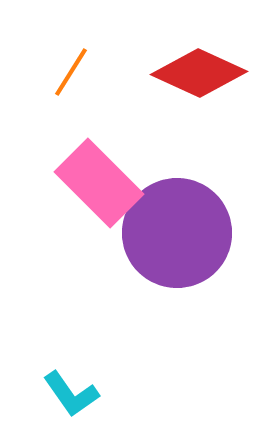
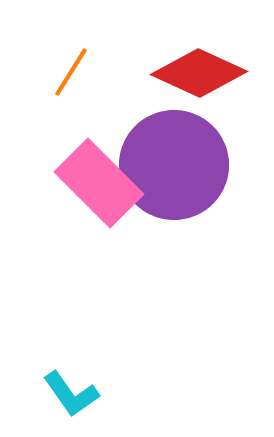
purple circle: moved 3 px left, 68 px up
